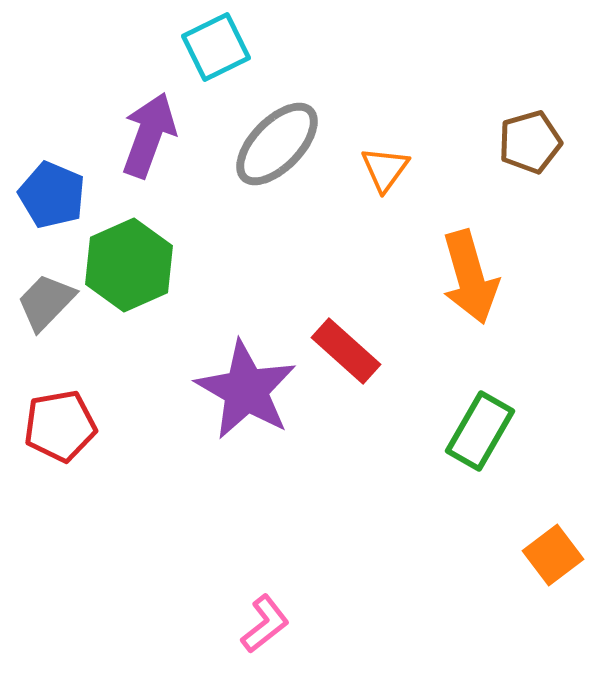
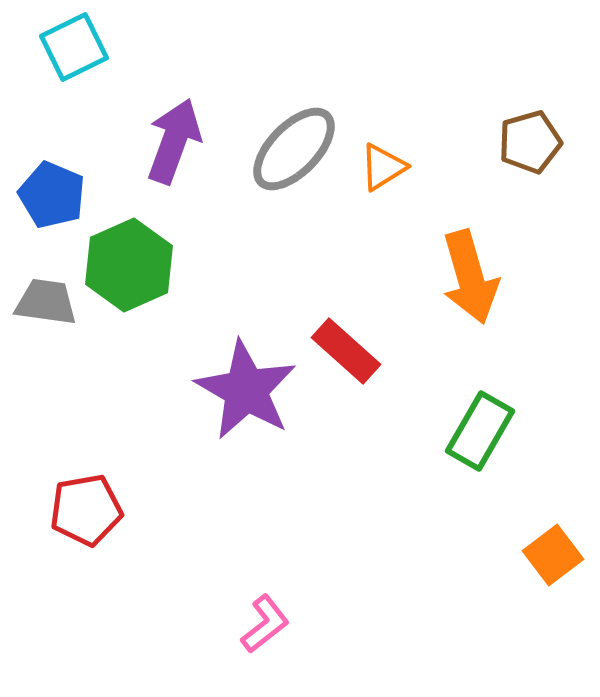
cyan square: moved 142 px left
purple arrow: moved 25 px right, 6 px down
gray ellipse: moved 17 px right, 5 px down
orange triangle: moved 2 px left, 2 px up; rotated 22 degrees clockwise
gray trapezoid: rotated 54 degrees clockwise
red pentagon: moved 26 px right, 84 px down
